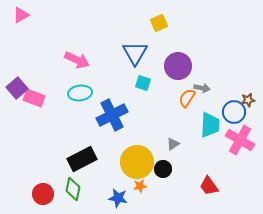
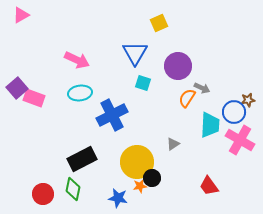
gray arrow: rotated 14 degrees clockwise
black circle: moved 11 px left, 9 px down
